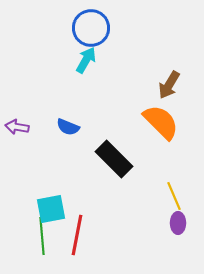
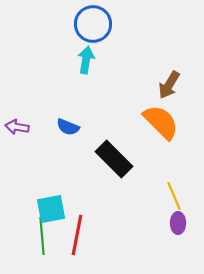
blue circle: moved 2 px right, 4 px up
cyan arrow: rotated 20 degrees counterclockwise
